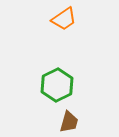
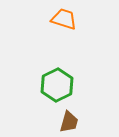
orange trapezoid: rotated 128 degrees counterclockwise
